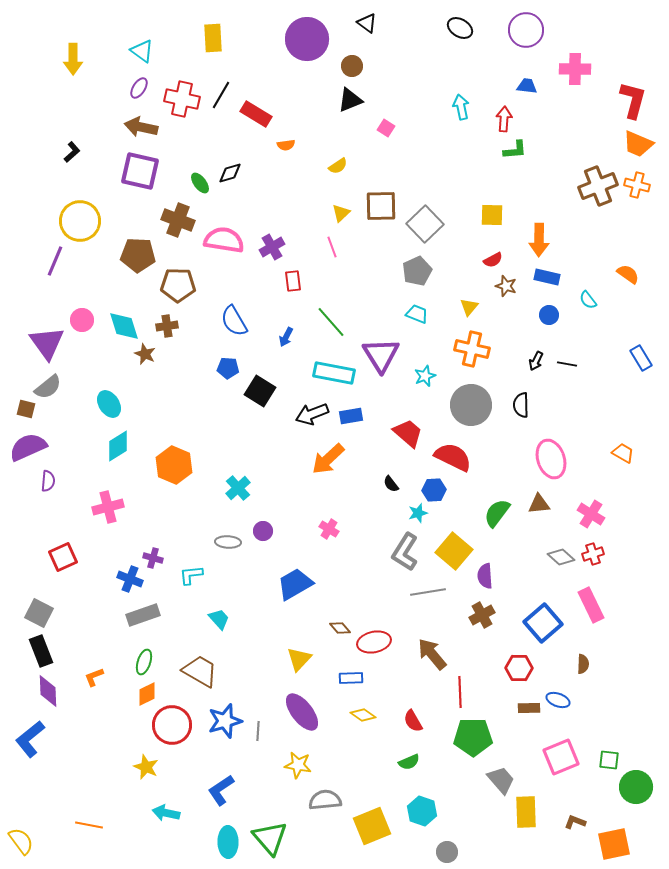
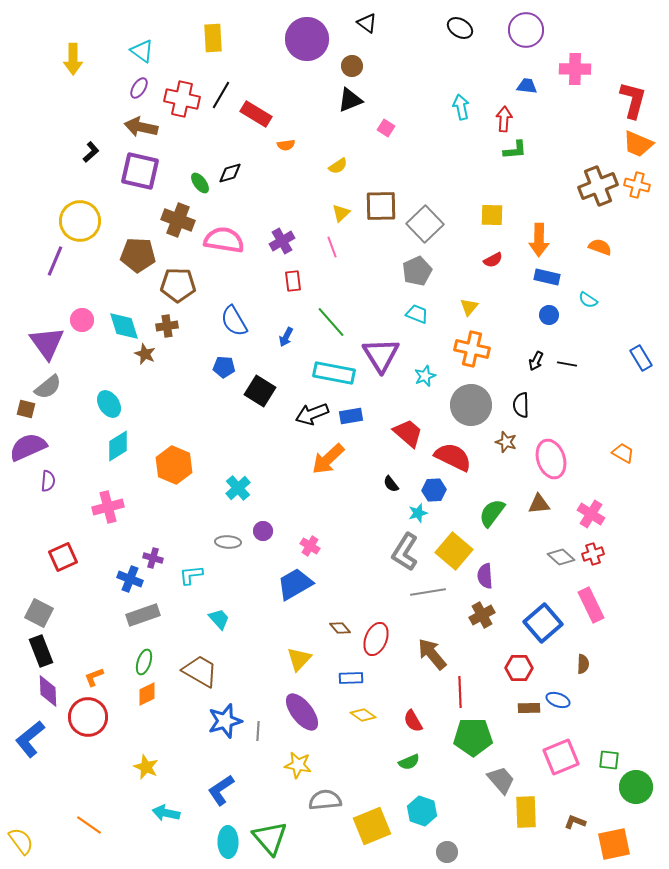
black L-shape at (72, 152): moved 19 px right
purple cross at (272, 247): moved 10 px right, 6 px up
orange semicircle at (628, 274): moved 28 px left, 27 px up; rotated 15 degrees counterclockwise
brown star at (506, 286): moved 156 px down
cyan semicircle at (588, 300): rotated 18 degrees counterclockwise
blue pentagon at (228, 368): moved 4 px left, 1 px up
green semicircle at (497, 513): moved 5 px left
pink cross at (329, 529): moved 19 px left, 17 px down
red ellipse at (374, 642): moved 2 px right, 3 px up; rotated 56 degrees counterclockwise
red circle at (172, 725): moved 84 px left, 8 px up
orange line at (89, 825): rotated 24 degrees clockwise
